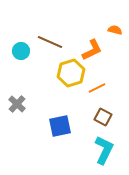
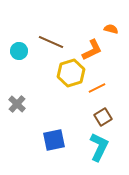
orange semicircle: moved 4 px left, 1 px up
brown line: moved 1 px right
cyan circle: moved 2 px left
brown square: rotated 30 degrees clockwise
blue square: moved 6 px left, 14 px down
cyan L-shape: moved 5 px left, 3 px up
